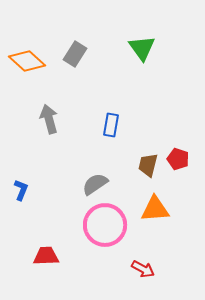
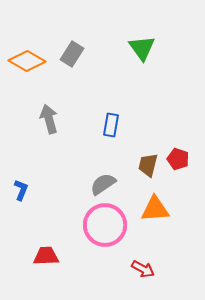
gray rectangle: moved 3 px left
orange diamond: rotated 12 degrees counterclockwise
gray semicircle: moved 8 px right
